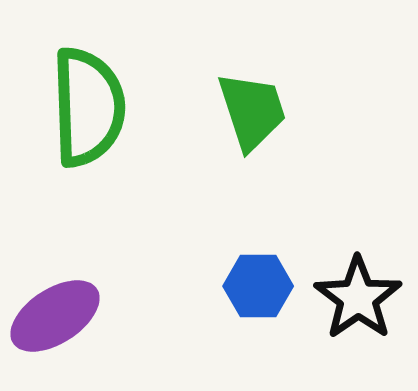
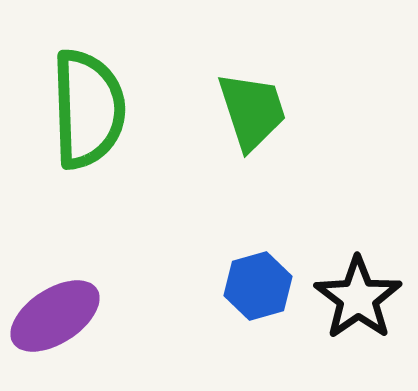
green semicircle: moved 2 px down
blue hexagon: rotated 16 degrees counterclockwise
